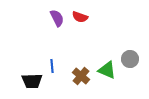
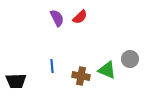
red semicircle: rotated 63 degrees counterclockwise
brown cross: rotated 30 degrees counterclockwise
black trapezoid: moved 16 px left
